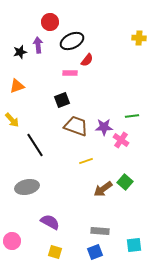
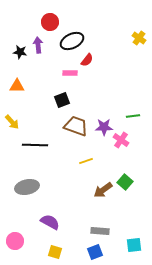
yellow cross: rotated 32 degrees clockwise
black star: rotated 24 degrees clockwise
orange triangle: rotated 21 degrees clockwise
green line: moved 1 px right
yellow arrow: moved 2 px down
black line: rotated 55 degrees counterclockwise
brown arrow: moved 1 px down
pink circle: moved 3 px right
